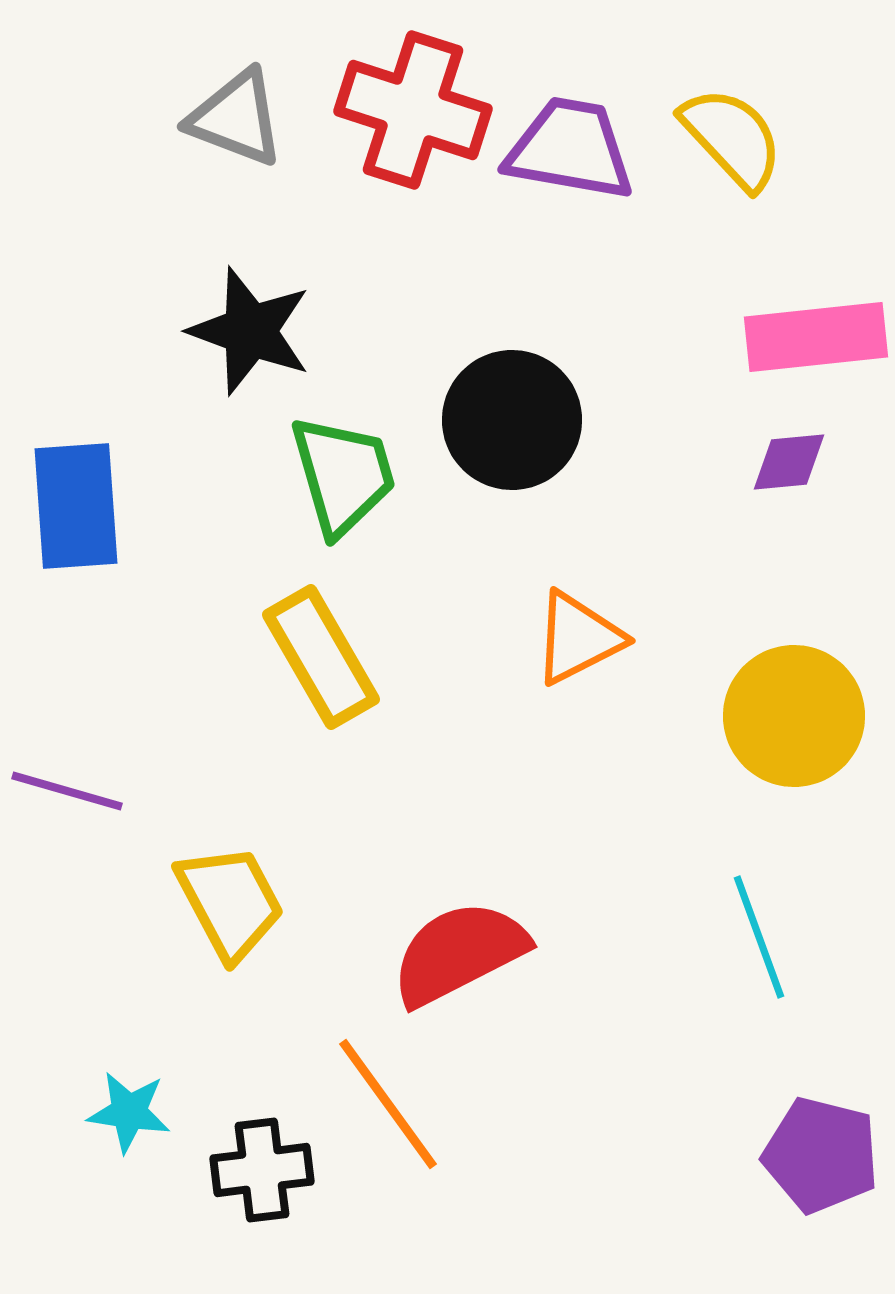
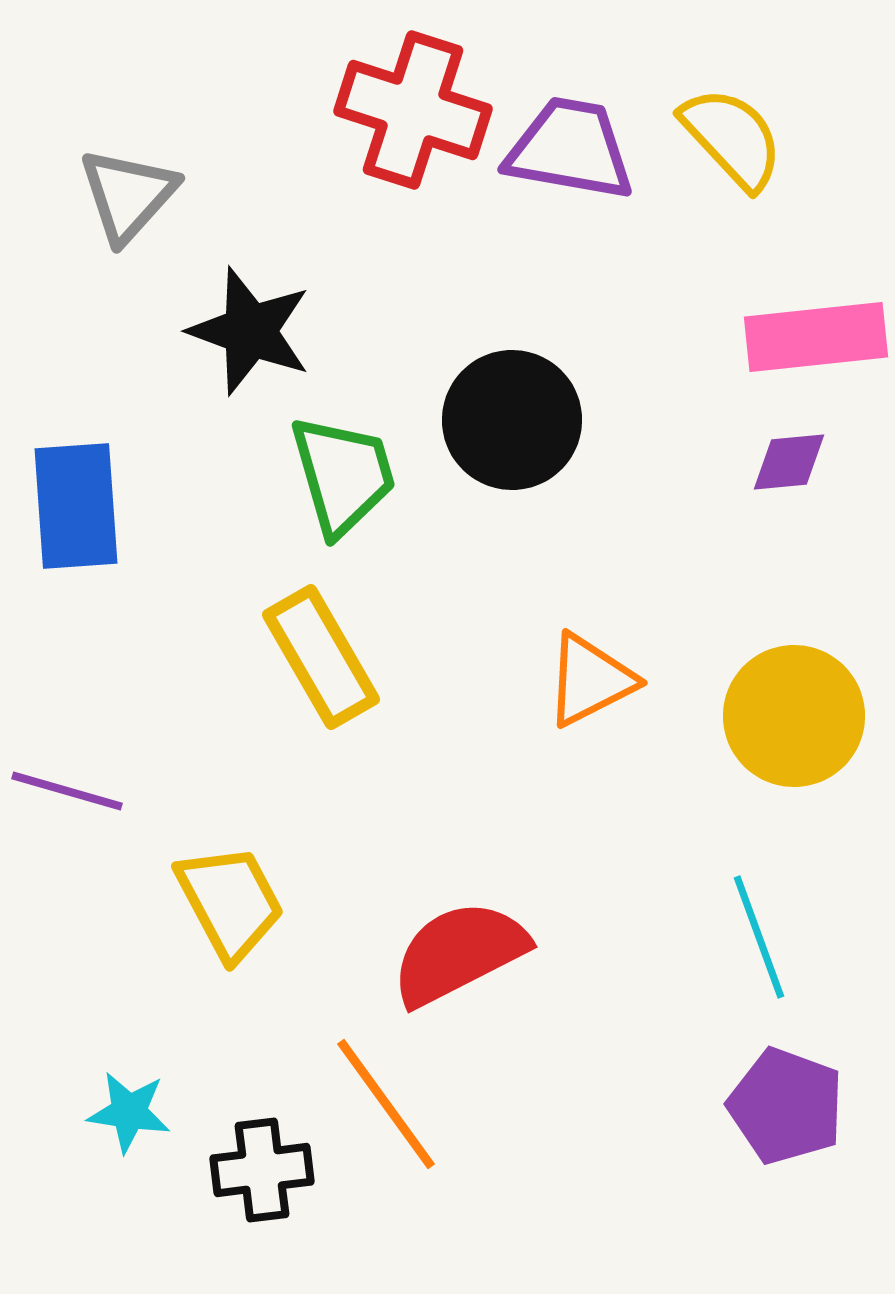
gray triangle: moved 108 px left, 77 px down; rotated 51 degrees clockwise
orange triangle: moved 12 px right, 42 px down
orange line: moved 2 px left
purple pentagon: moved 35 px left, 49 px up; rotated 6 degrees clockwise
